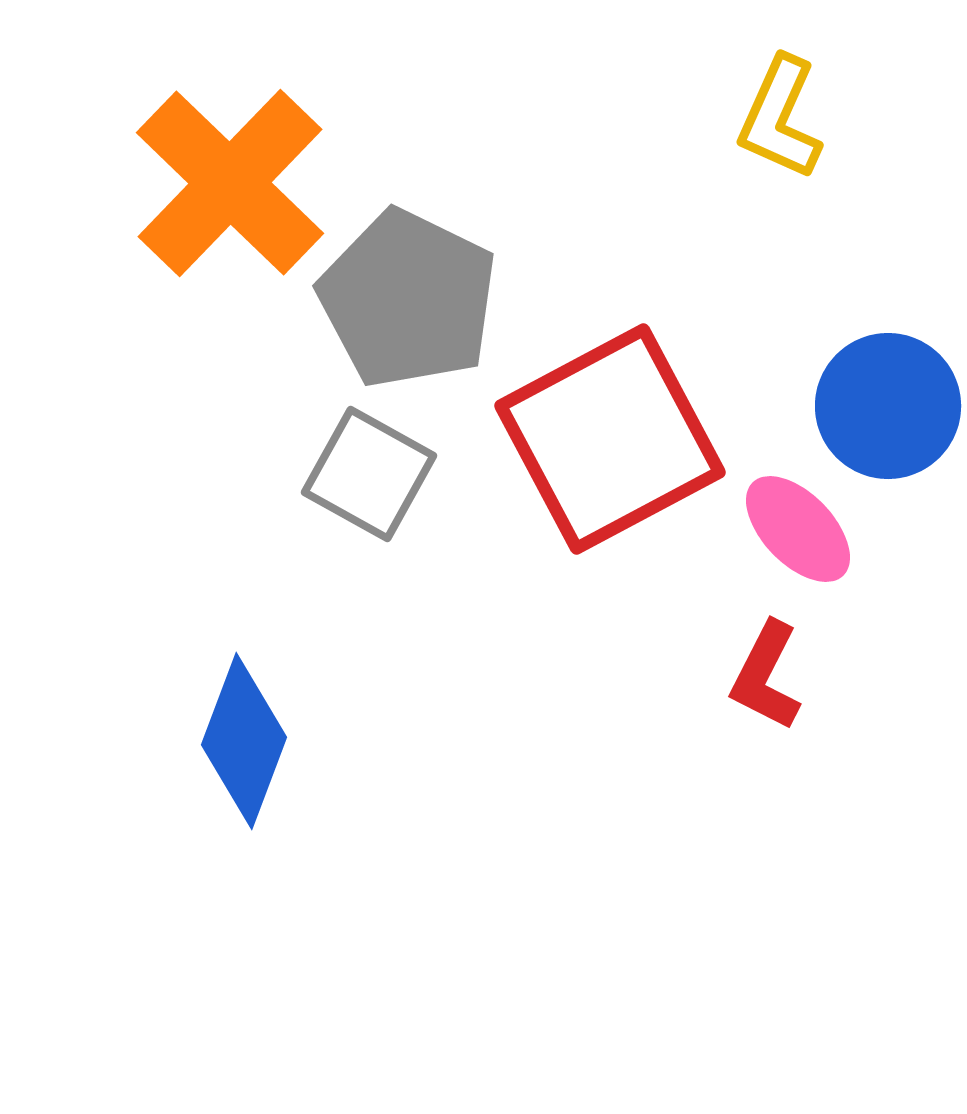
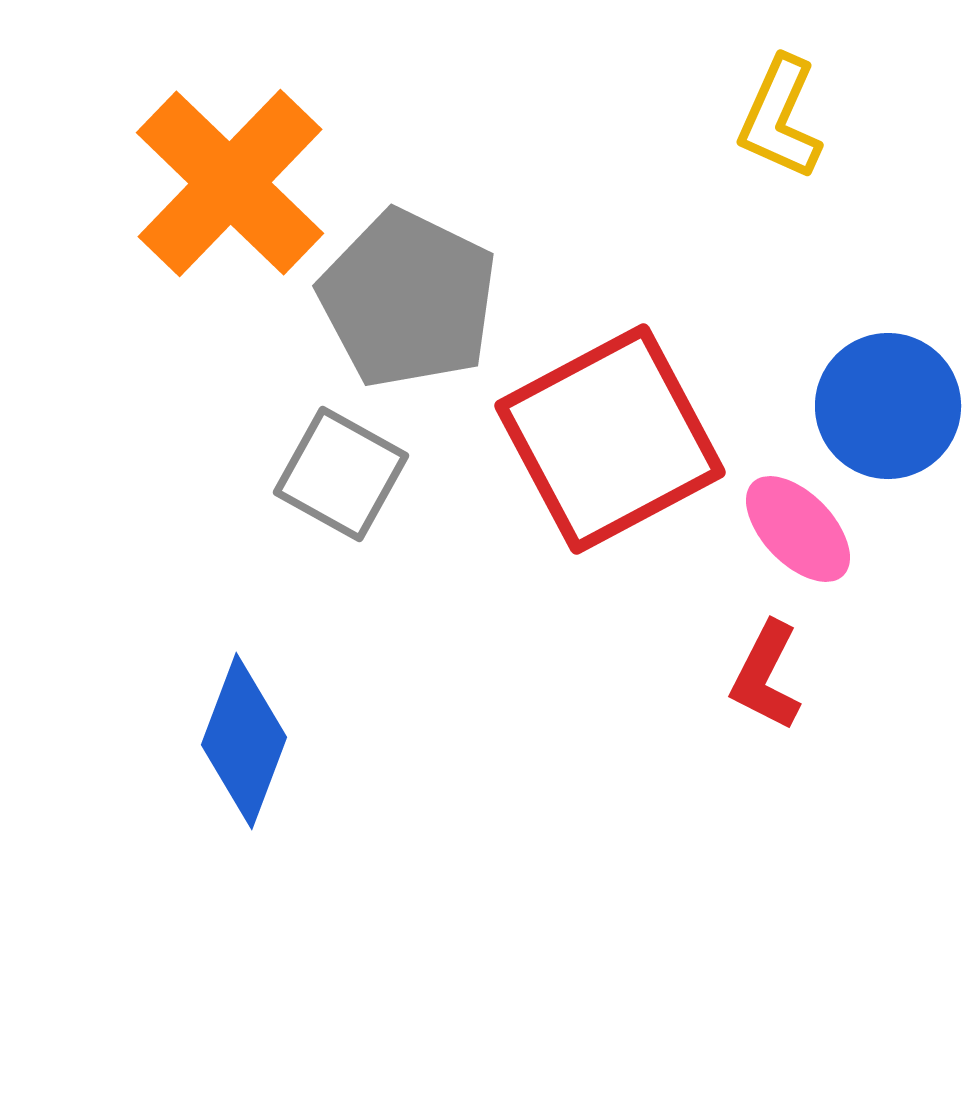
gray square: moved 28 px left
